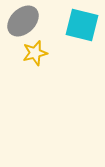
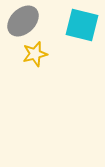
yellow star: moved 1 px down
